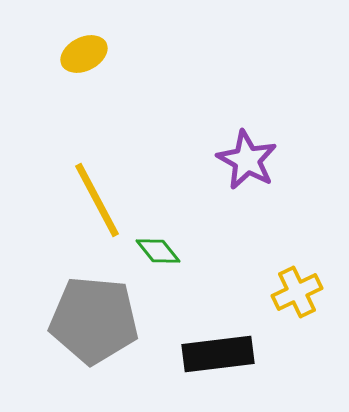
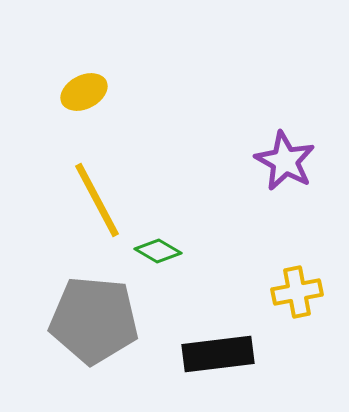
yellow ellipse: moved 38 px down
purple star: moved 38 px right, 1 px down
green diamond: rotated 21 degrees counterclockwise
yellow cross: rotated 15 degrees clockwise
